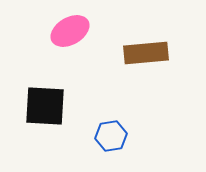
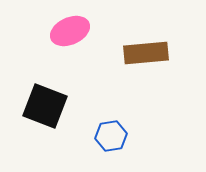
pink ellipse: rotated 6 degrees clockwise
black square: rotated 18 degrees clockwise
